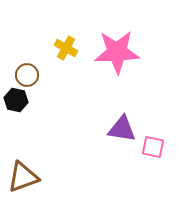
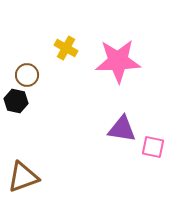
pink star: moved 1 px right, 9 px down
black hexagon: moved 1 px down
